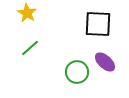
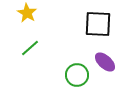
green circle: moved 3 px down
